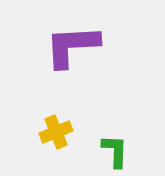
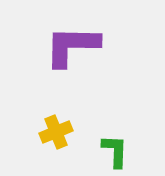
purple L-shape: rotated 4 degrees clockwise
